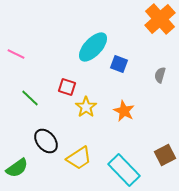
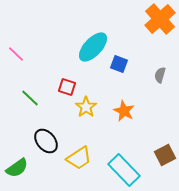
pink line: rotated 18 degrees clockwise
